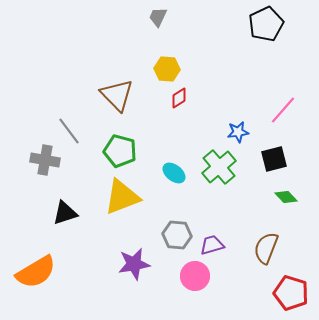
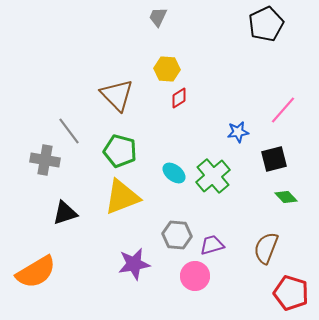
green cross: moved 6 px left, 9 px down
